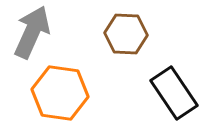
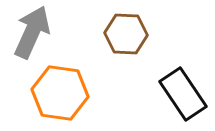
black rectangle: moved 9 px right, 1 px down
